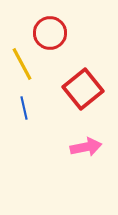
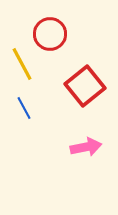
red circle: moved 1 px down
red square: moved 2 px right, 3 px up
blue line: rotated 15 degrees counterclockwise
